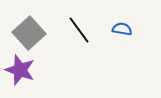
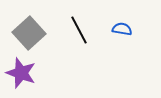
black line: rotated 8 degrees clockwise
purple star: moved 1 px right, 3 px down
